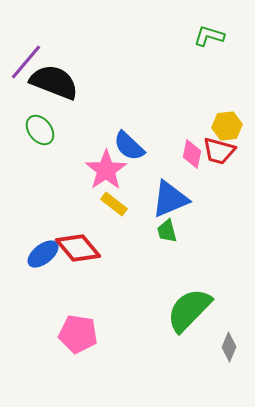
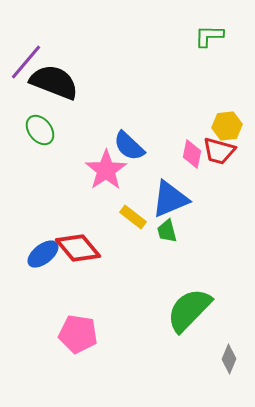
green L-shape: rotated 16 degrees counterclockwise
yellow rectangle: moved 19 px right, 13 px down
gray diamond: moved 12 px down
